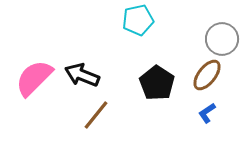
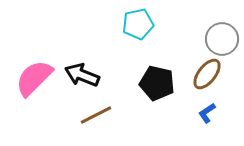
cyan pentagon: moved 4 px down
brown ellipse: moved 1 px up
black pentagon: rotated 20 degrees counterclockwise
brown line: rotated 24 degrees clockwise
